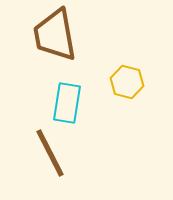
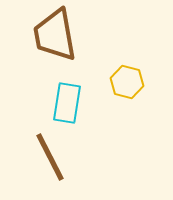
brown line: moved 4 px down
